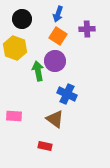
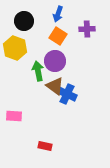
black circle: moved 2 px right, 2 px down
brown triangle: moved 33 px up
